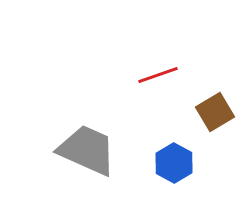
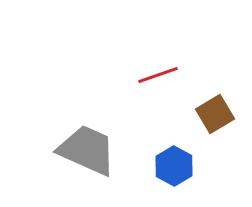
brown square: moved 2 px down
blue hexagon: moved 3 px down
